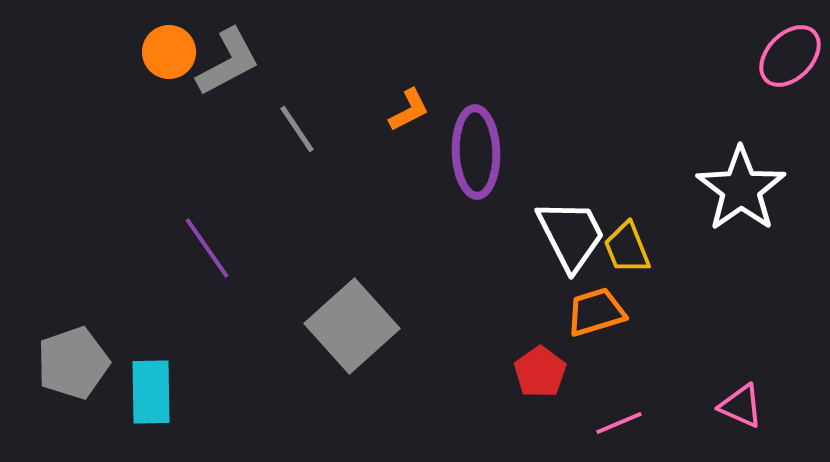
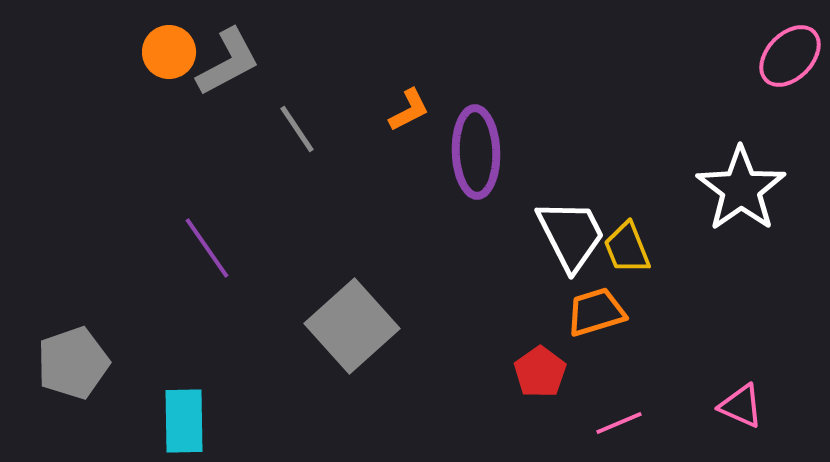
cyan rectangle: moved 33 px right, 29 px down
